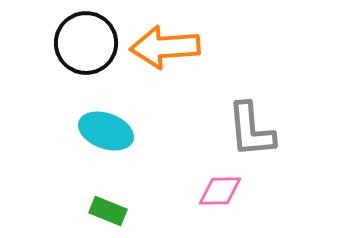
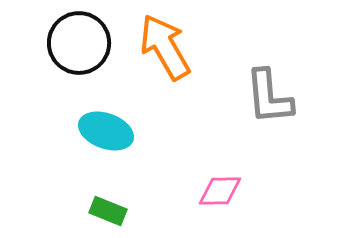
black circle: moved 7 px left
orange arrow: rotated 64 degrees clockwise
gray L-shape: moved 18 px right, 33 px up
